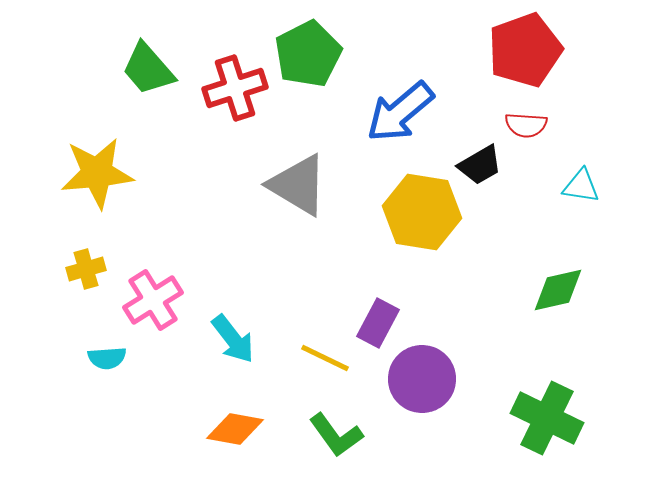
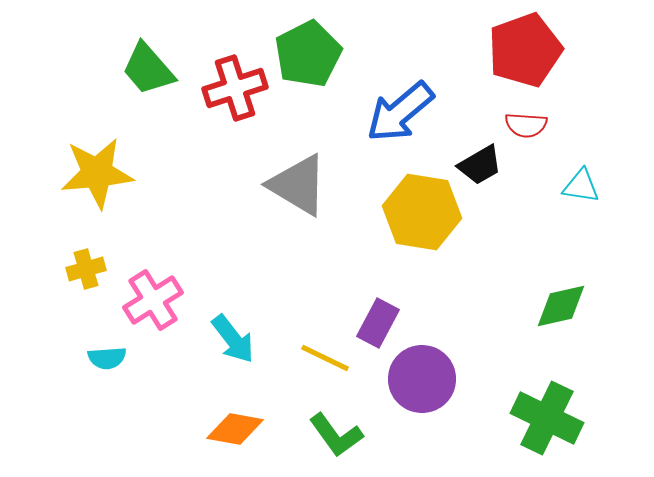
green diamond: moved 3 px right, 16 px down
